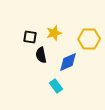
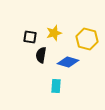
yellow hexagon: moved 2 px left; rotated 15 degrees clockwise
black semicircle: rotated 21 degrees clockwise
blue diamond: rotated 40 degrees clockwise
cyan rectangle: rotated 40 degrees clockwise
